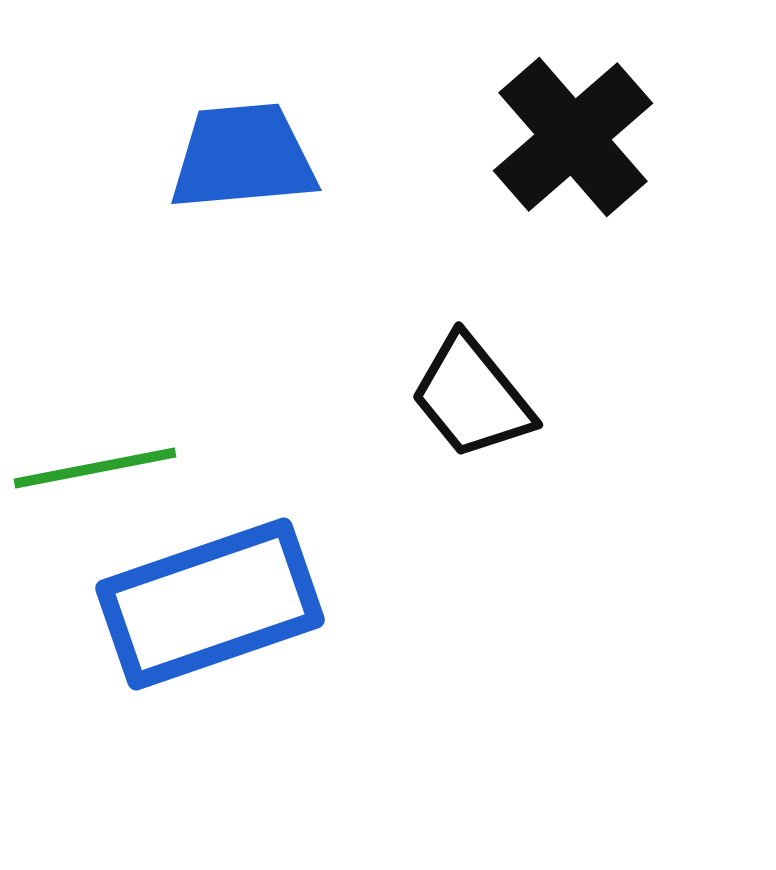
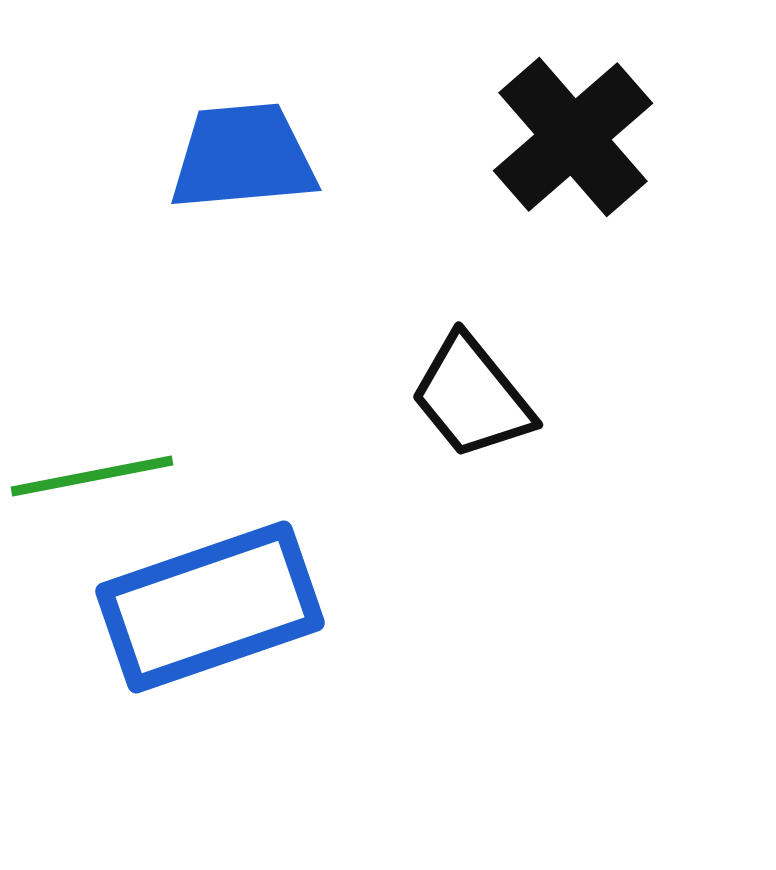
green line: moved 3 px left, 8 px down
blue rectangle: moved 3 px down
